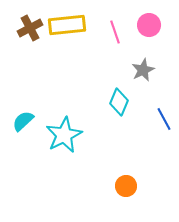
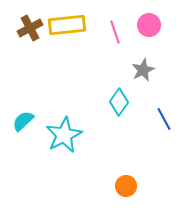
cyan diamond: rotated 12 degrees clockwise
